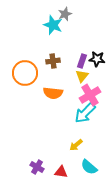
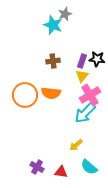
orange circle: moved 22 px down
orange semicircle: moved 2 px left
